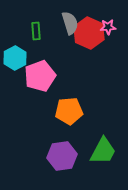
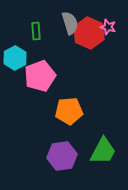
pink star: rotated 21 degrees clockwise
